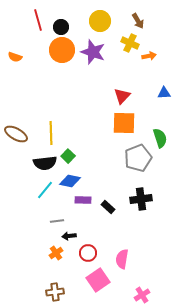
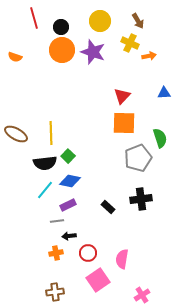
red line: moved 4 px left, 2 px up
purple rectangle: moved 15 px left, 5 px down; rotated 28 degrees counterclockwise
orange cross: rotated 24 degrees clockwise
